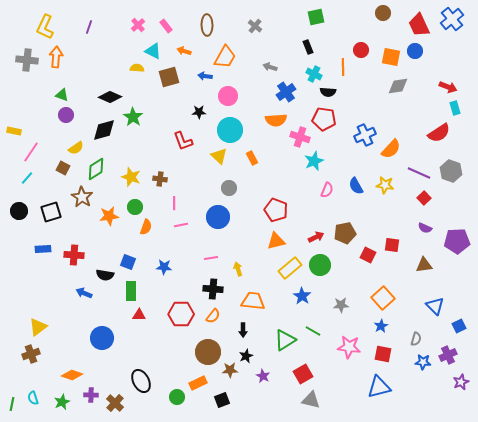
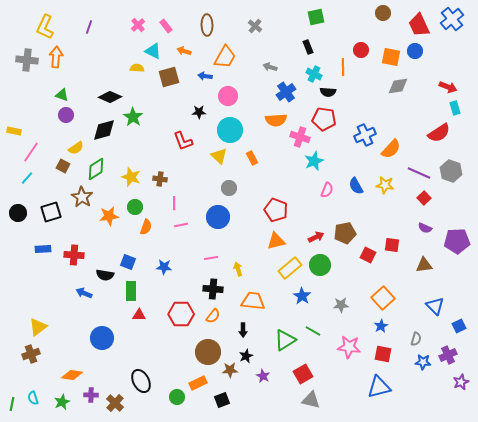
brown square at (63, 168): moved 2 px up
black circle at (19, 211): moved 1 px left, 2 px down
orange diamond at (72, 375): rotated 10 degrees counterclockwise
